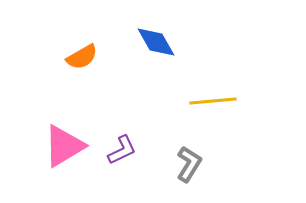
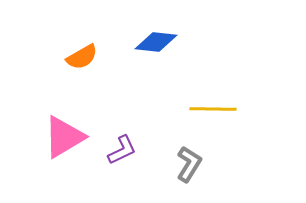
blue diamond: rotated 54 degrees counterclockwise
yellow line: moved 8 px down; rotated 6 degrees clockwise
pink triangle: moved 9 px up
